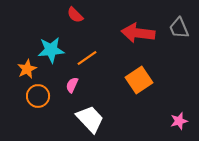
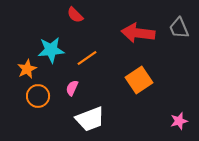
pink semicircle: moved 3 px down
white trapezoid: rotated 112 degrees clockwise
